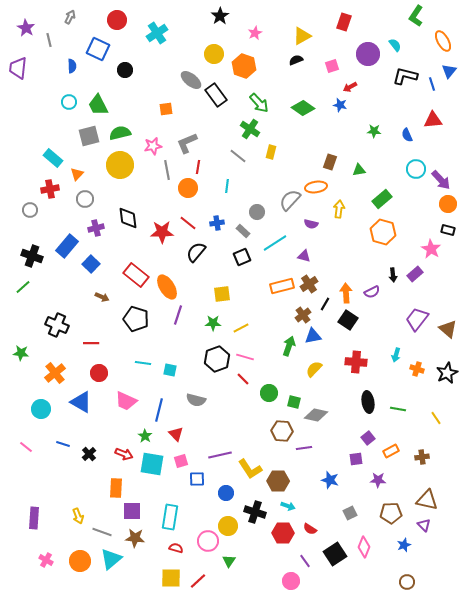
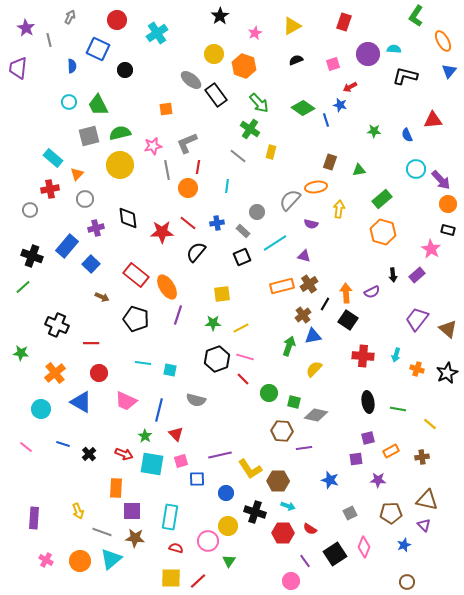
yellow triangle at (302, 36): moved 10 px left, 10 px up
cyan semicircle at (395, 45): moved 1 px left, 4 px down; rotated 48 degrees counterclockwise
pink square at (332, 66): moved 1 px right, 2 px up
blue line at (432, 84): moved 106 px left, 36 px down
purple rectangle at (415, 274): moved 2 px right, 1 px down
red cross at (356, 362): moved 7 px right, 6 px up
yellow line at (436, 418): moved 6 px left, 6 px down; rotated 16 degrees counterclockwise
purple square at (368, 438): rotated 24 degrees clockwise
yellow arrow at (78, 516): moved 5 px up
